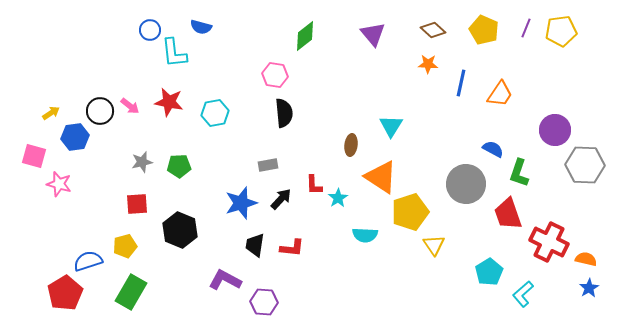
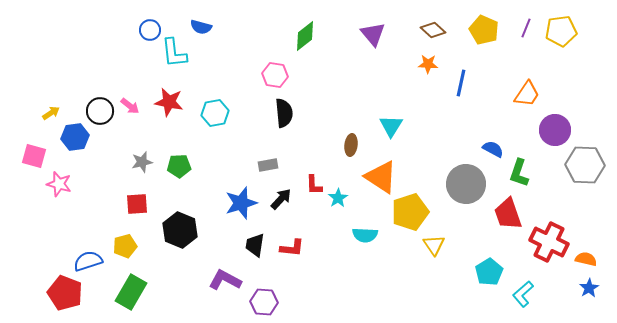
orange trapezoid at (500, 94): moved 27 px right
red pentagon at (65, 293): rotated 20 degrees counterclockwise
